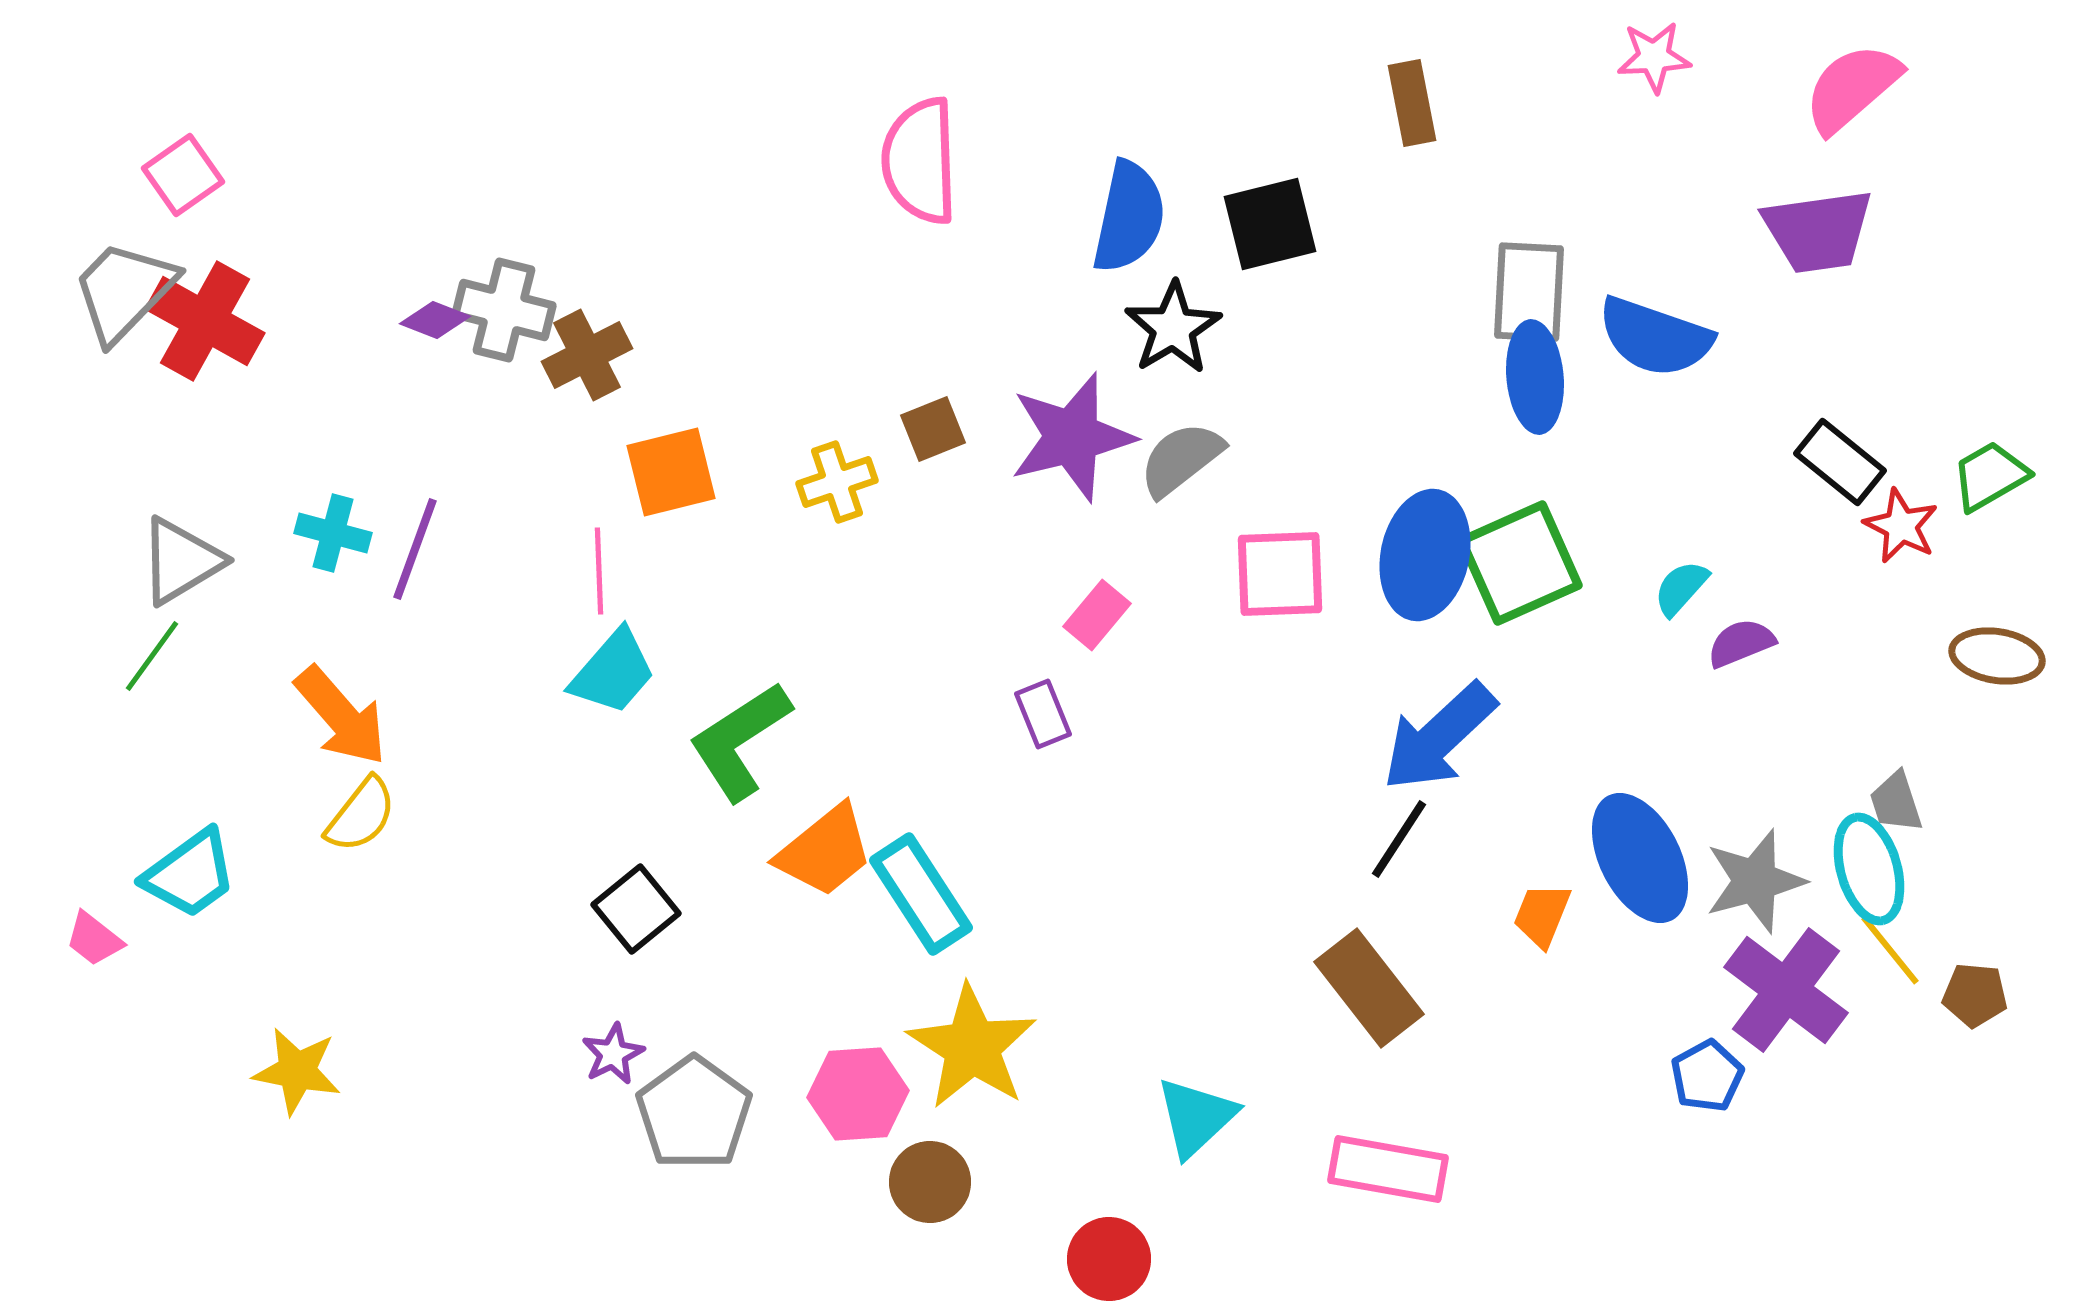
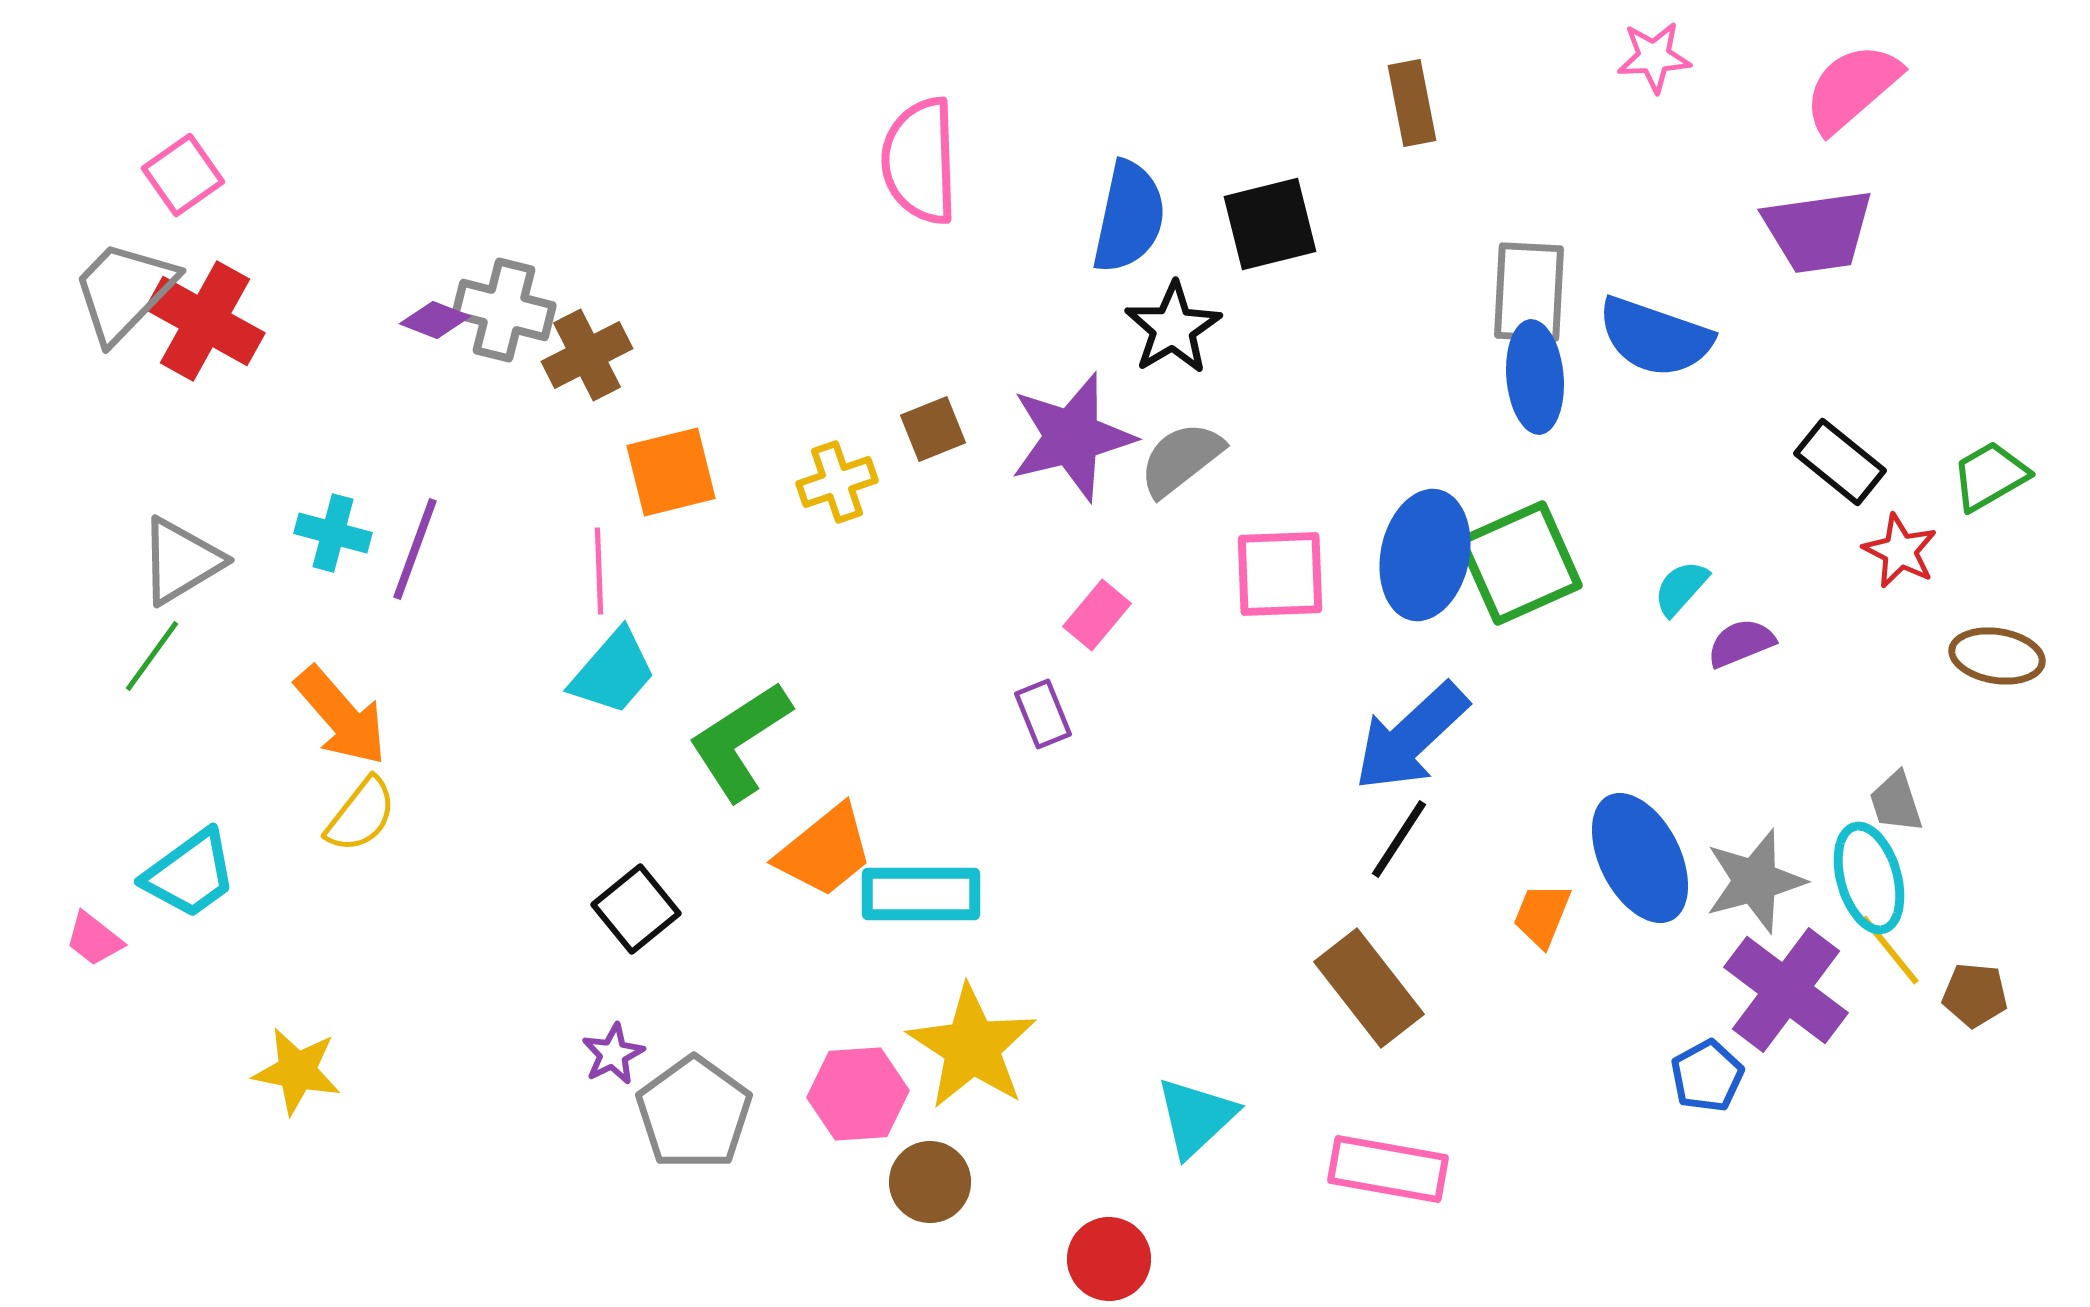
red star at (1901, 526): moved 1 px left, 25 px down
blue arrow at (1439, 737): moved 28 px left
cyan ellipse at (1869, 869): moved 9 px down
cyan rectangle at (921, 894): rotated 57 degrees counterclockwise
